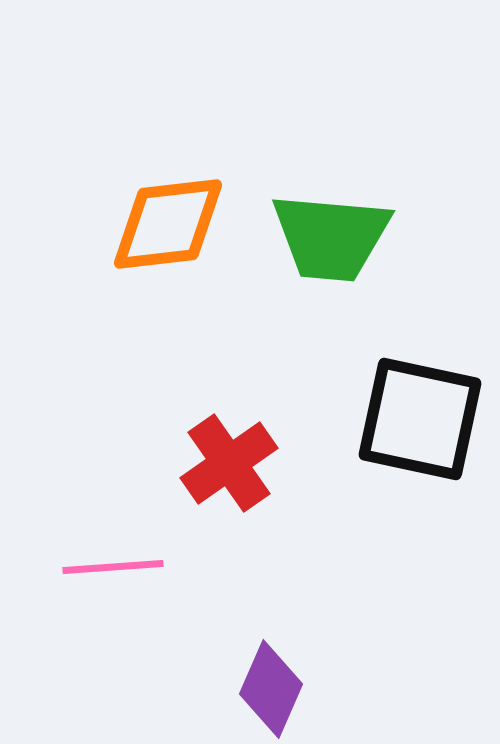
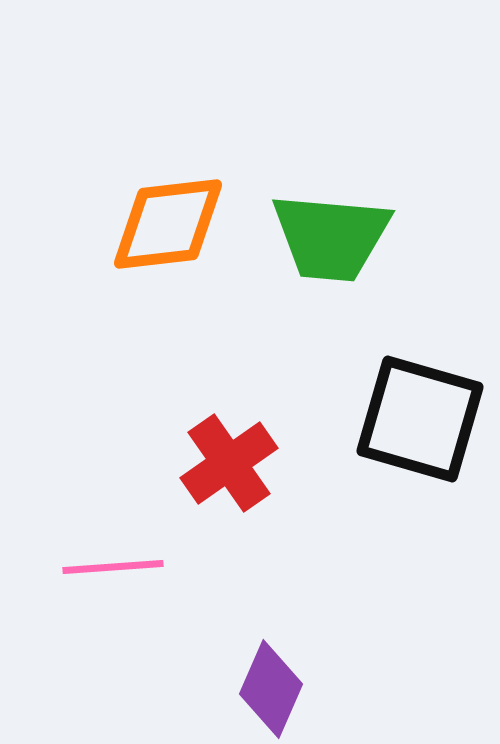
black square: rotated 4 degrees clockwise
